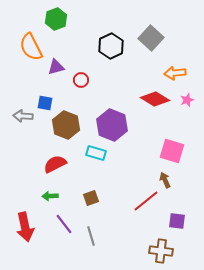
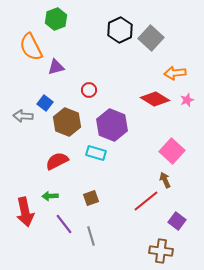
black hexagon: moved 9 px right, 16 px up
red circle: moved 8 px right, 10 px down
blue square: rotated 28 degrees clockwise
brown hexagon: moved 1 px right, 3 px up
pink square: rotated 25 degrees clockwise
red semicircle: moved 2 px right, 3 px up
purple square: rotated 30 degrees clockwise
red arrow: moved 15 px up
